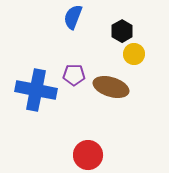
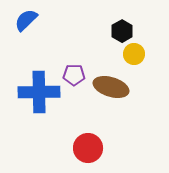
blue semicircle: moved 47 px left, 3 px down; rotated 25 degrees clockwise
blue cross: moved 3 px right, 2 px down; rotated 12 degrees counterclockwise
red circle: moved 7 px up
